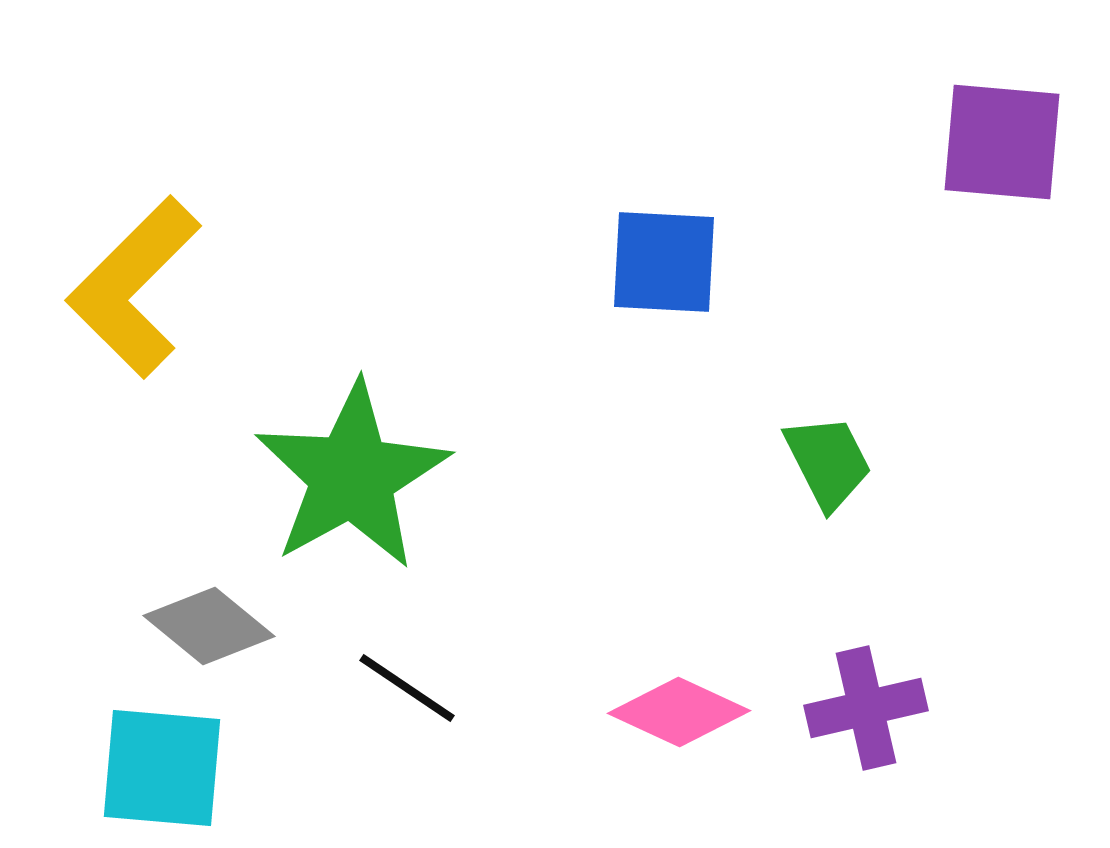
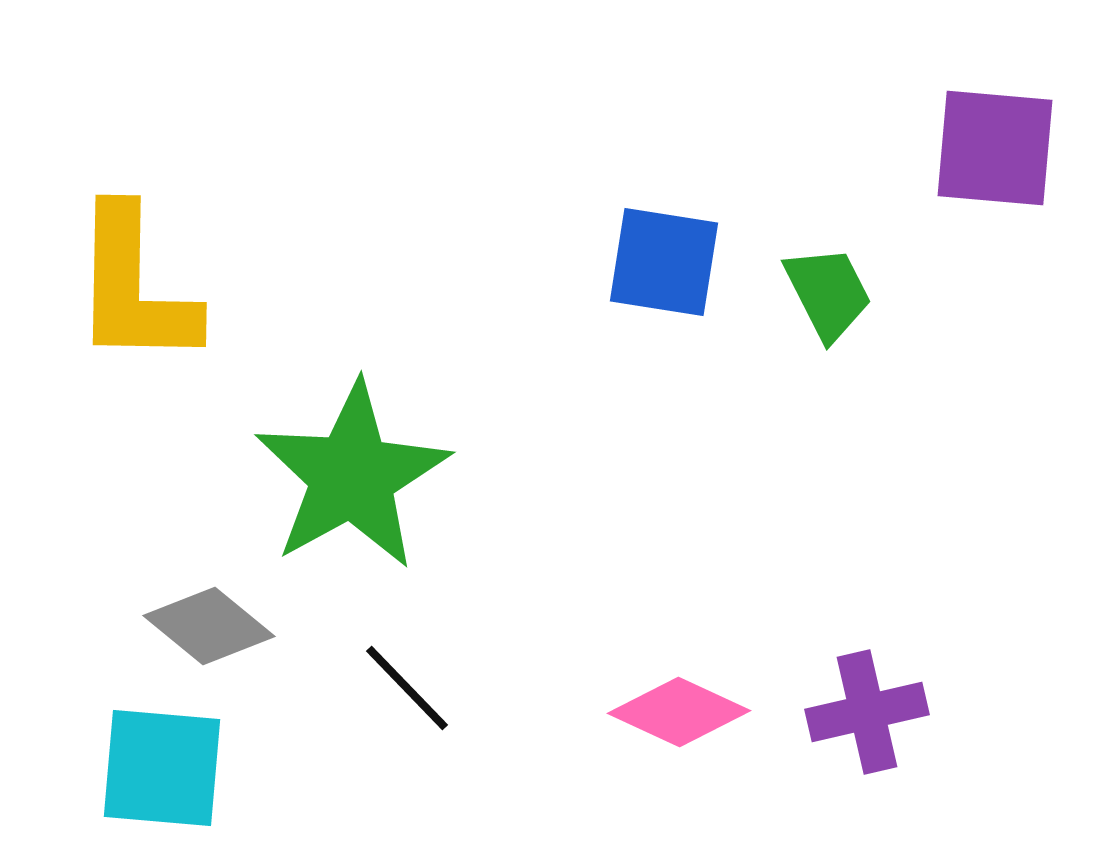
purple square: moved 7 px left, 6 px down
blue square: rotated 6 degrees clockwise
yellow L-shape: rotated 44 degrees counterclockwise
green trapezoid: moved 169 px up
black line: rotated 12 degrees clockwise
purple cross: moved 1 px right, 4 px down
